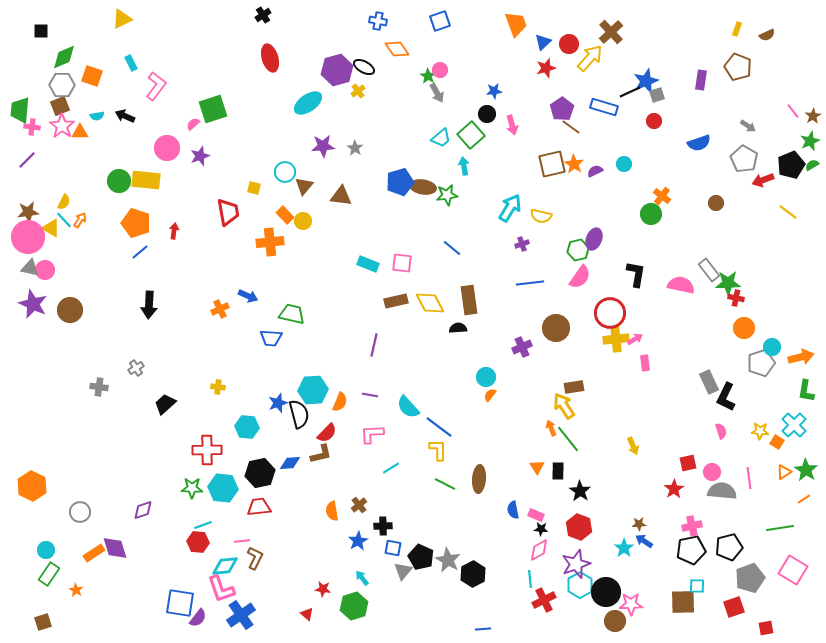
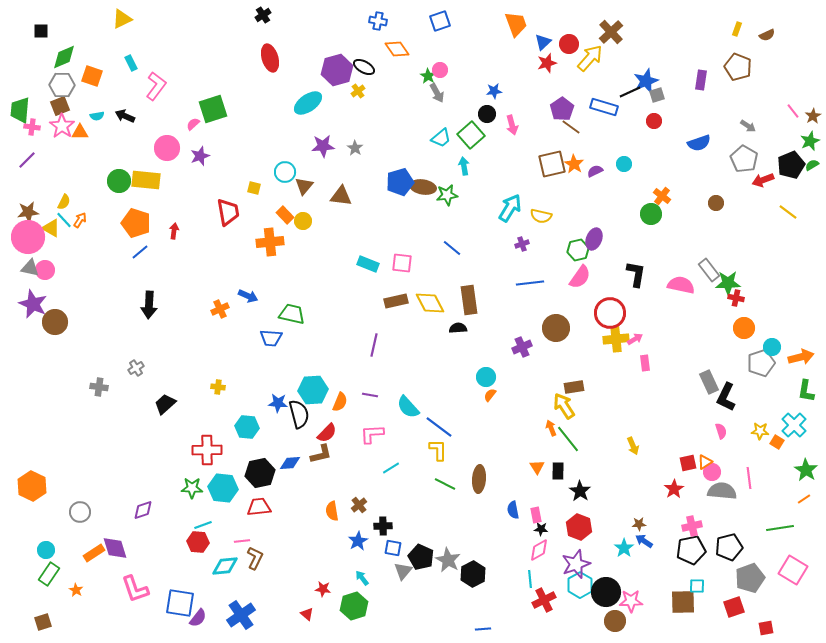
red star at (546, 68): moved 1 px right, 5 px up
brown circle at (70, 310): moved 15 px left, 12 px down
blue star at (278, 403): rotated 24 degrees clockwise
orange triangle at (784, 472): moved 79 px left, 10 px up
pink rectangle at (536, 515): rotated 56 degrees clockwise
pink L-shape at (221, 589): moved 86 px left
pink star at (631, 604): moved 3 px up
